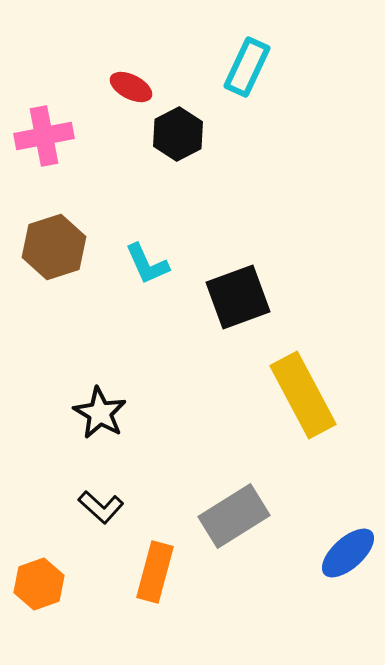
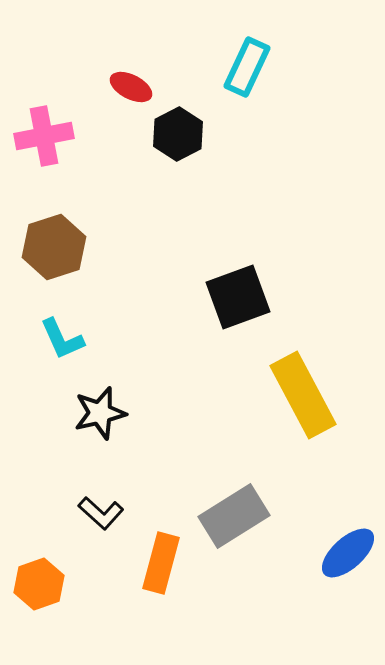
cyan L-shape: moved 85 px left, 75 px down
black star: rotated 28 degrees clockwise
black L-shape: moved 6 px down
orange rectangle: moved 6 px right, 9 px up
